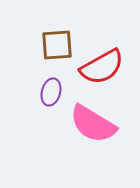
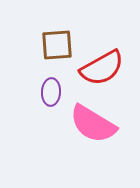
red semicircle: moved 1 px down
purple ellipse: rotated 12 degrees counterclockwise
